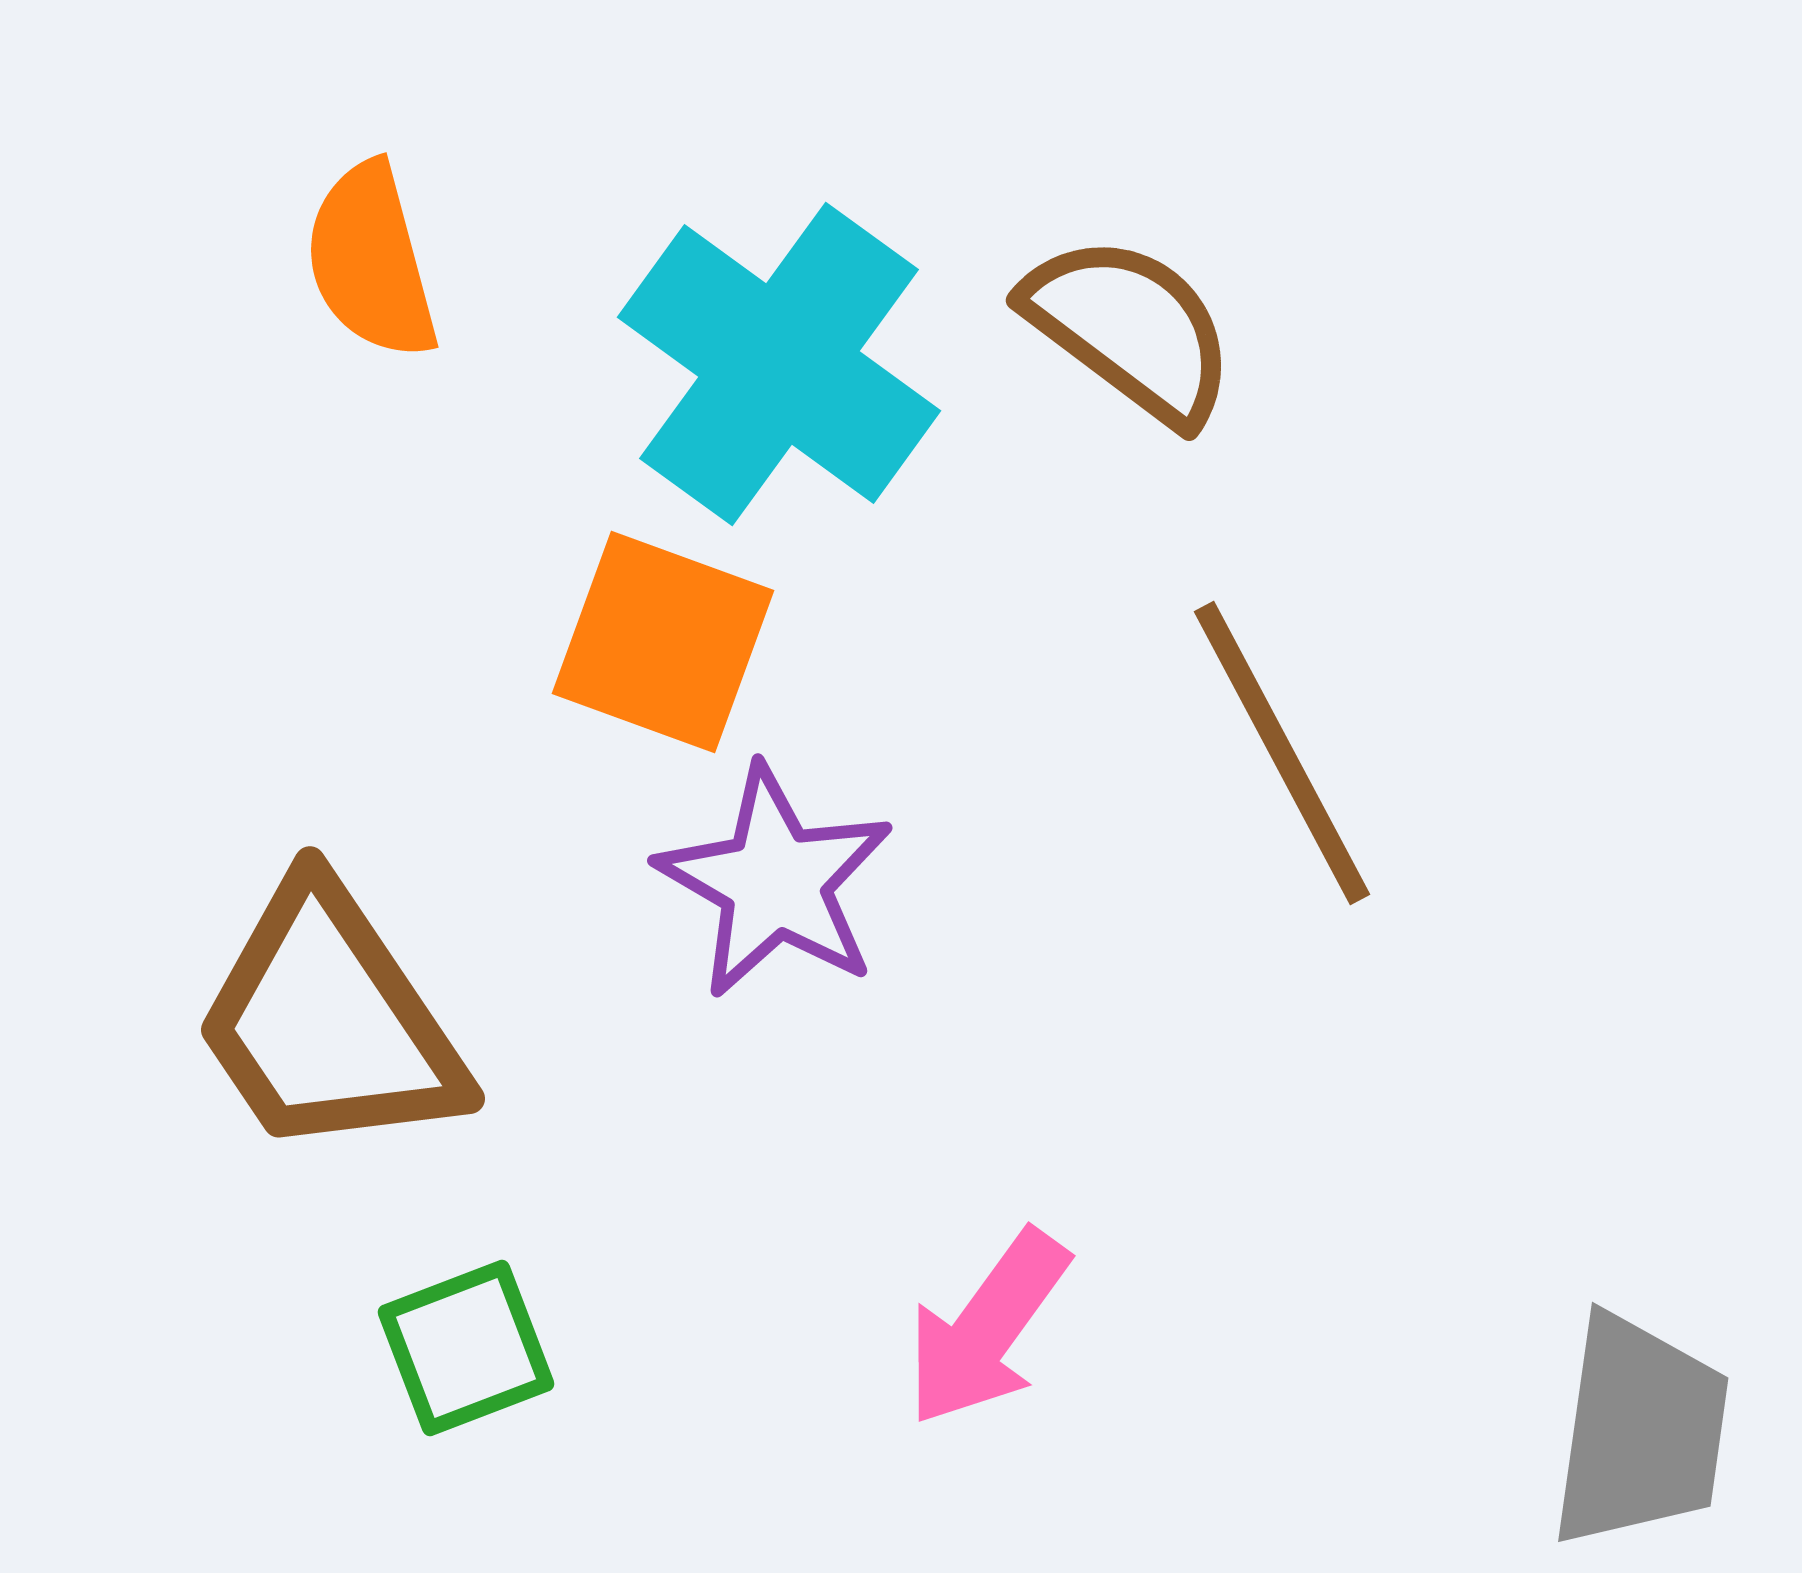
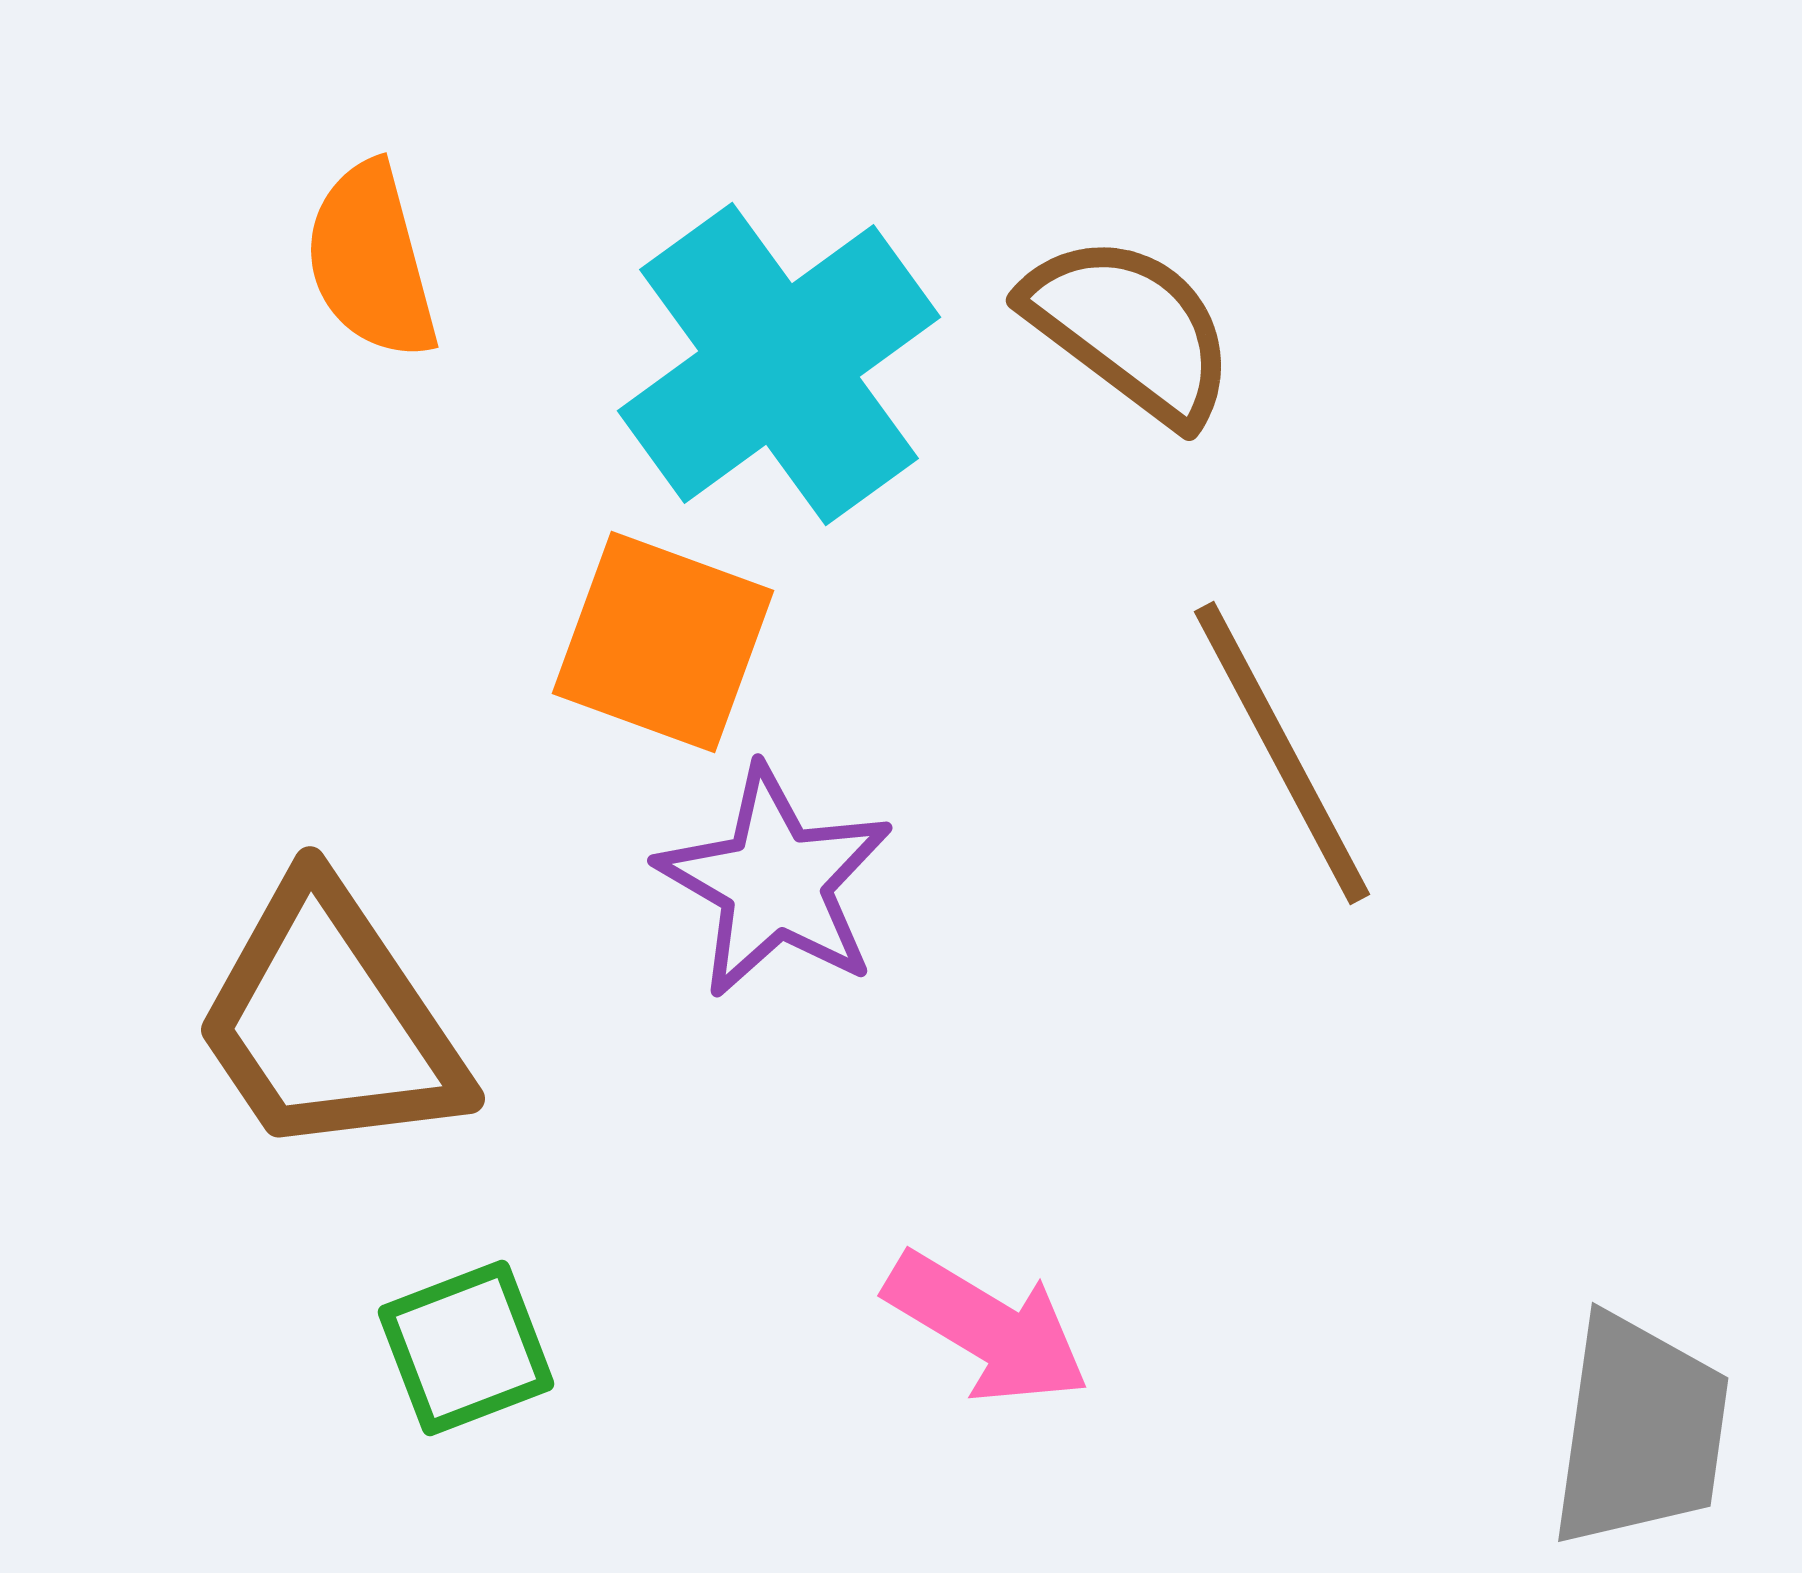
cyan cross: rotated 18 degrees clockwise
pink arrow: rotated 95 degrees counterclockwise
